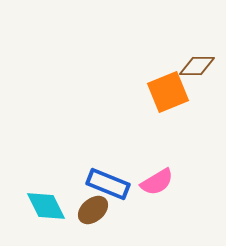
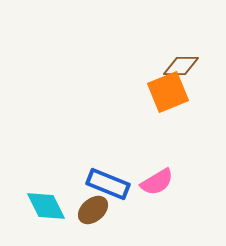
brown diamond: moved 16 px left
